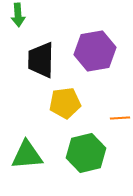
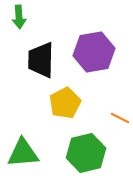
green arrow: moved 1 px right, 2 px down
purple hexagon: moved 1 px left, 1 px down
yellow pentagon: rotated 20 degrees counterclockwise
orange line: rotated 30 degrees clockwise
green triangle: moved 4 px left, 2 px up
